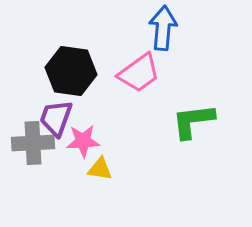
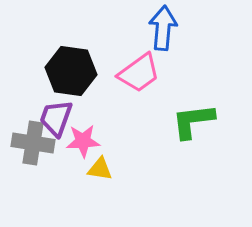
gray cross: rotated 12 degrees clockwise
